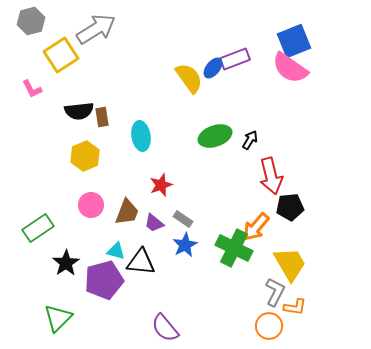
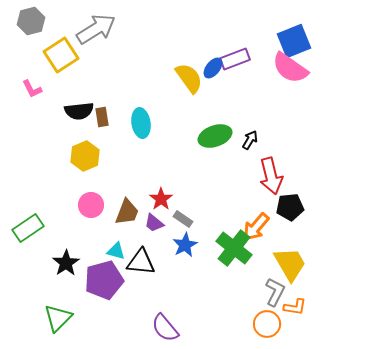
cyan ellipse: moved 13 px up
red star: moved 14 px down; rotated 15 degrees counterclockwise
green rectangle: moved 10 px left
green cross: rotated 12 degrees clockwise
orange circle: moved 2 px left, 2 px up
